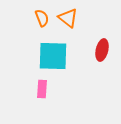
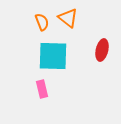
orange semicircle: moved 4 px down
pink rectangle: rotated 18 degrees counterclockwise
